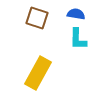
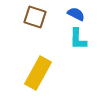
blue semicircle: rotated 18 degrees clockwise
brown square: moved 2 px left, 1 px up
